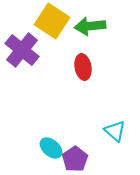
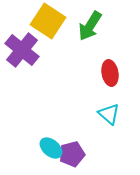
yellow square: moved 4 px left
green arrow: rotated 52 degrees counterclockwise
red ellipse: moved 27 px right, 6 px down
cyan triangle: moved 6 px left, 17 px up
purple pentagon: moved 3 px left, 5 px up; rotated 20 degrees clockwise
